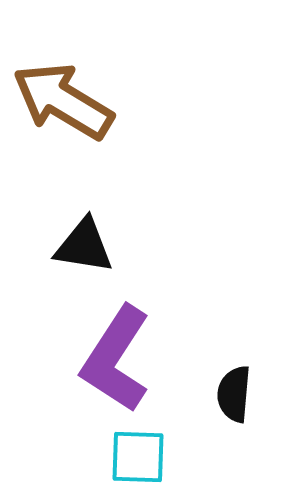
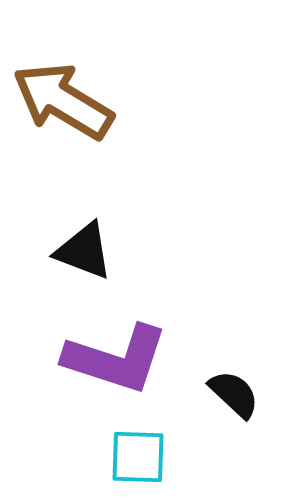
black triangle: moved 5 px down; rotated 12 degrees clockwise
purple L-shape: rotated 105 degrees counterclockwise
black semicircle: rotated 128 degrees clockwise
